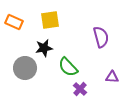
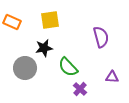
orange rectangle: moved 2 px left
